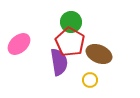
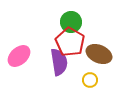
pink ellipse: moved 12 px down
